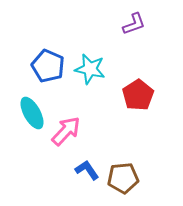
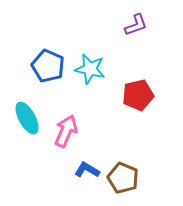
purple L-shape: moved 2 px right, 1 px down
red pentagon: rotated 20 degrees clockwise
cyan ellipse: moved 5 px left, 5 px down
pink arrow: rotated 20 degrees counterclockwise
blue L-shape: rotated 25 degrees counterclockwise
brown pentagon: rotated 28 degrees clockwise
